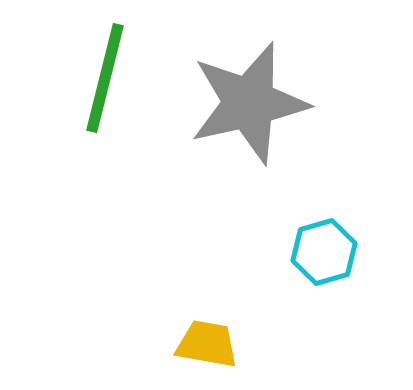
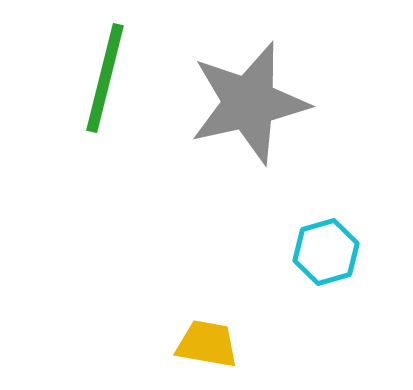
cyan hexagon: moved 2 px right
